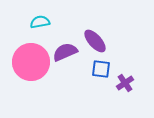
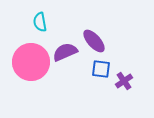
cyan semicircle: rotated 90 degrees counterclockwise
purple ellipse: moved 1 px left
purple cross: moved 1 px left, 2 px up
